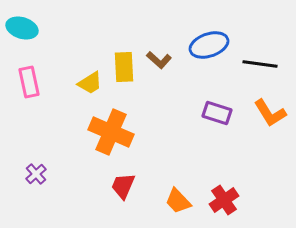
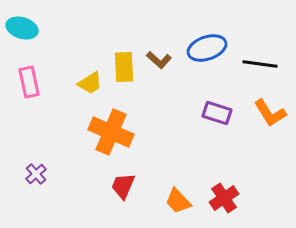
blue ellipse: moved 2 px left, 3 px down
red cross: moved 2 px up
